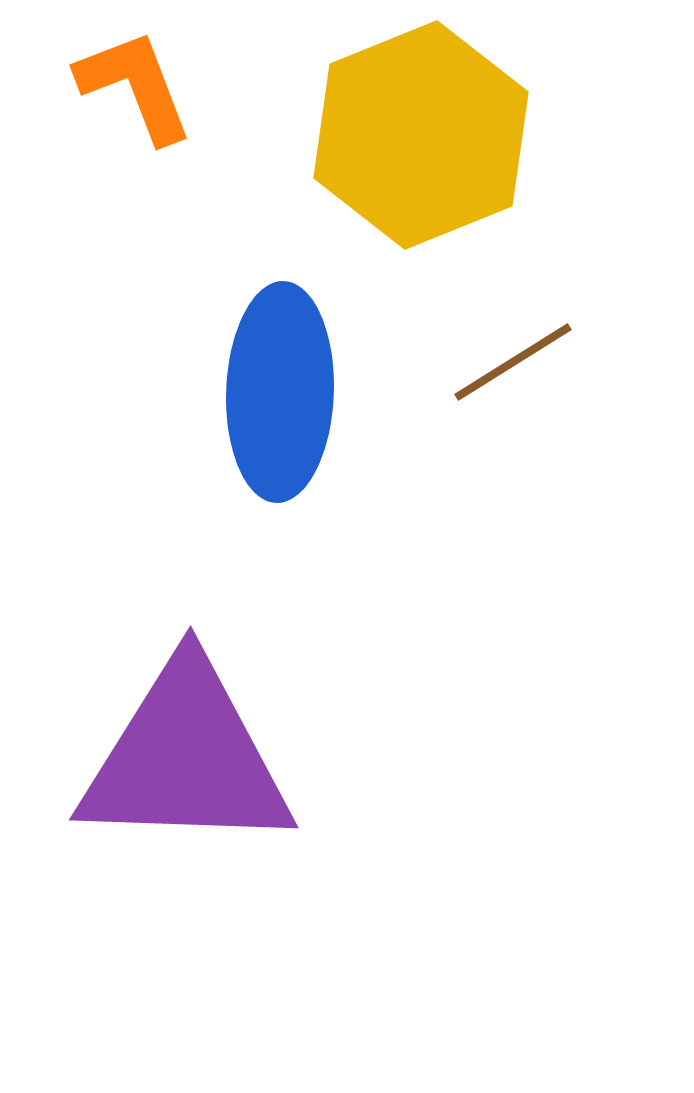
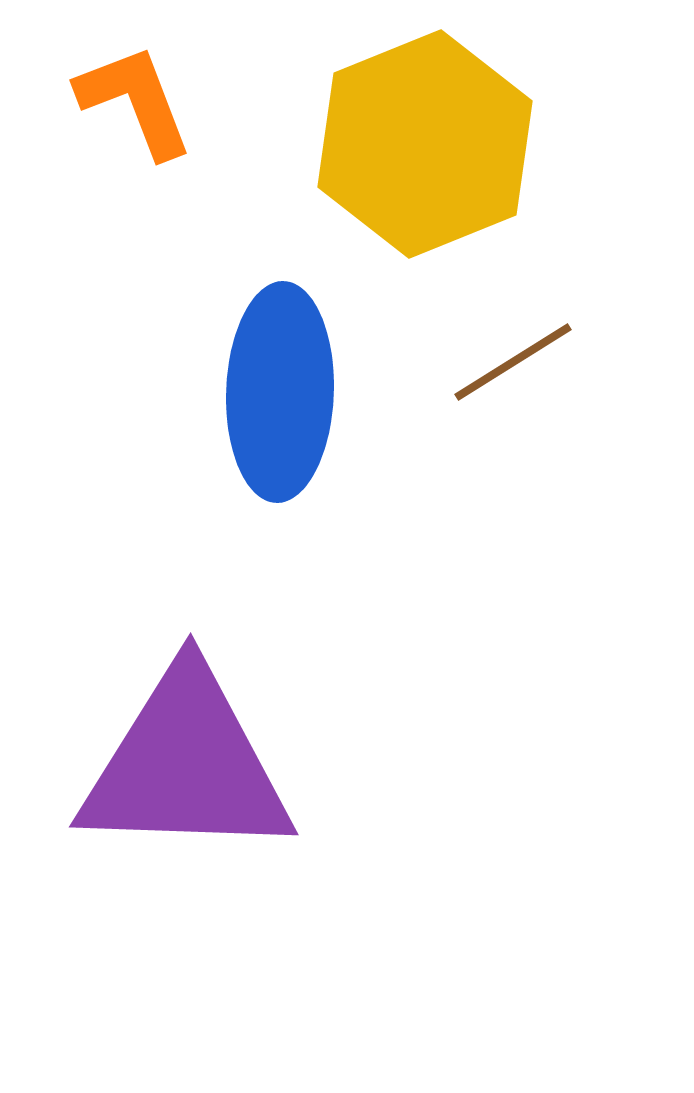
orange L-shape: moved 15 px down
yellow hexagon: moved 4 px right, 9 px down
purple triangle: moved 7 px down
